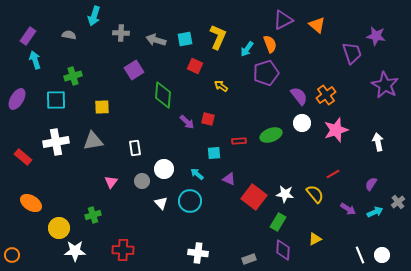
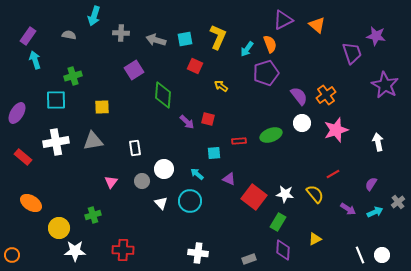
purple ellipse at (17, 99): moved 14 px down
